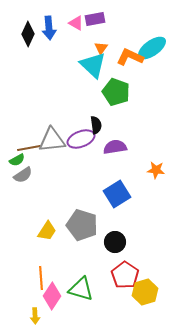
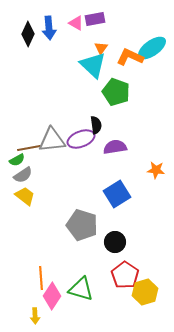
yellow trapezoid: moved 22 px left, 35 px up; rotated 85 degrees counterclockwise
